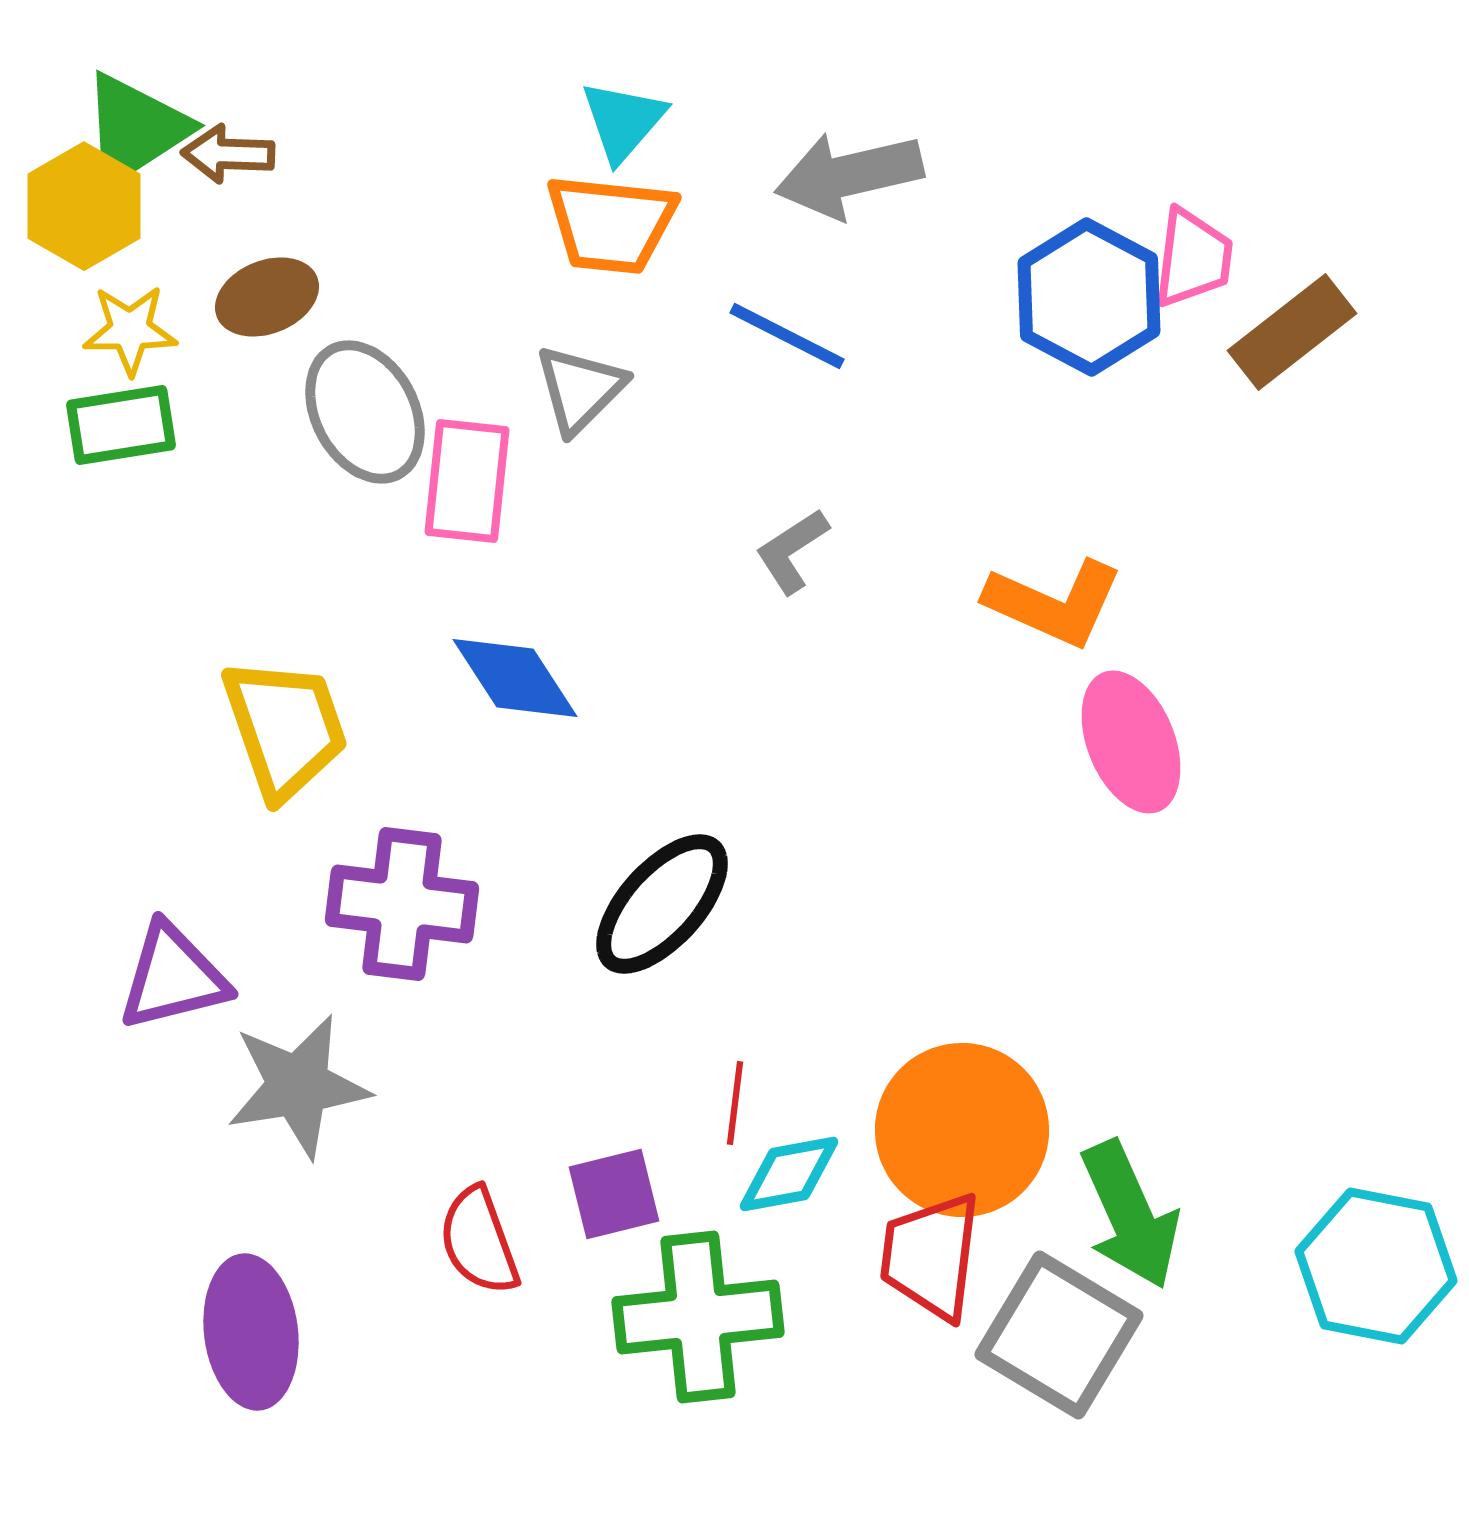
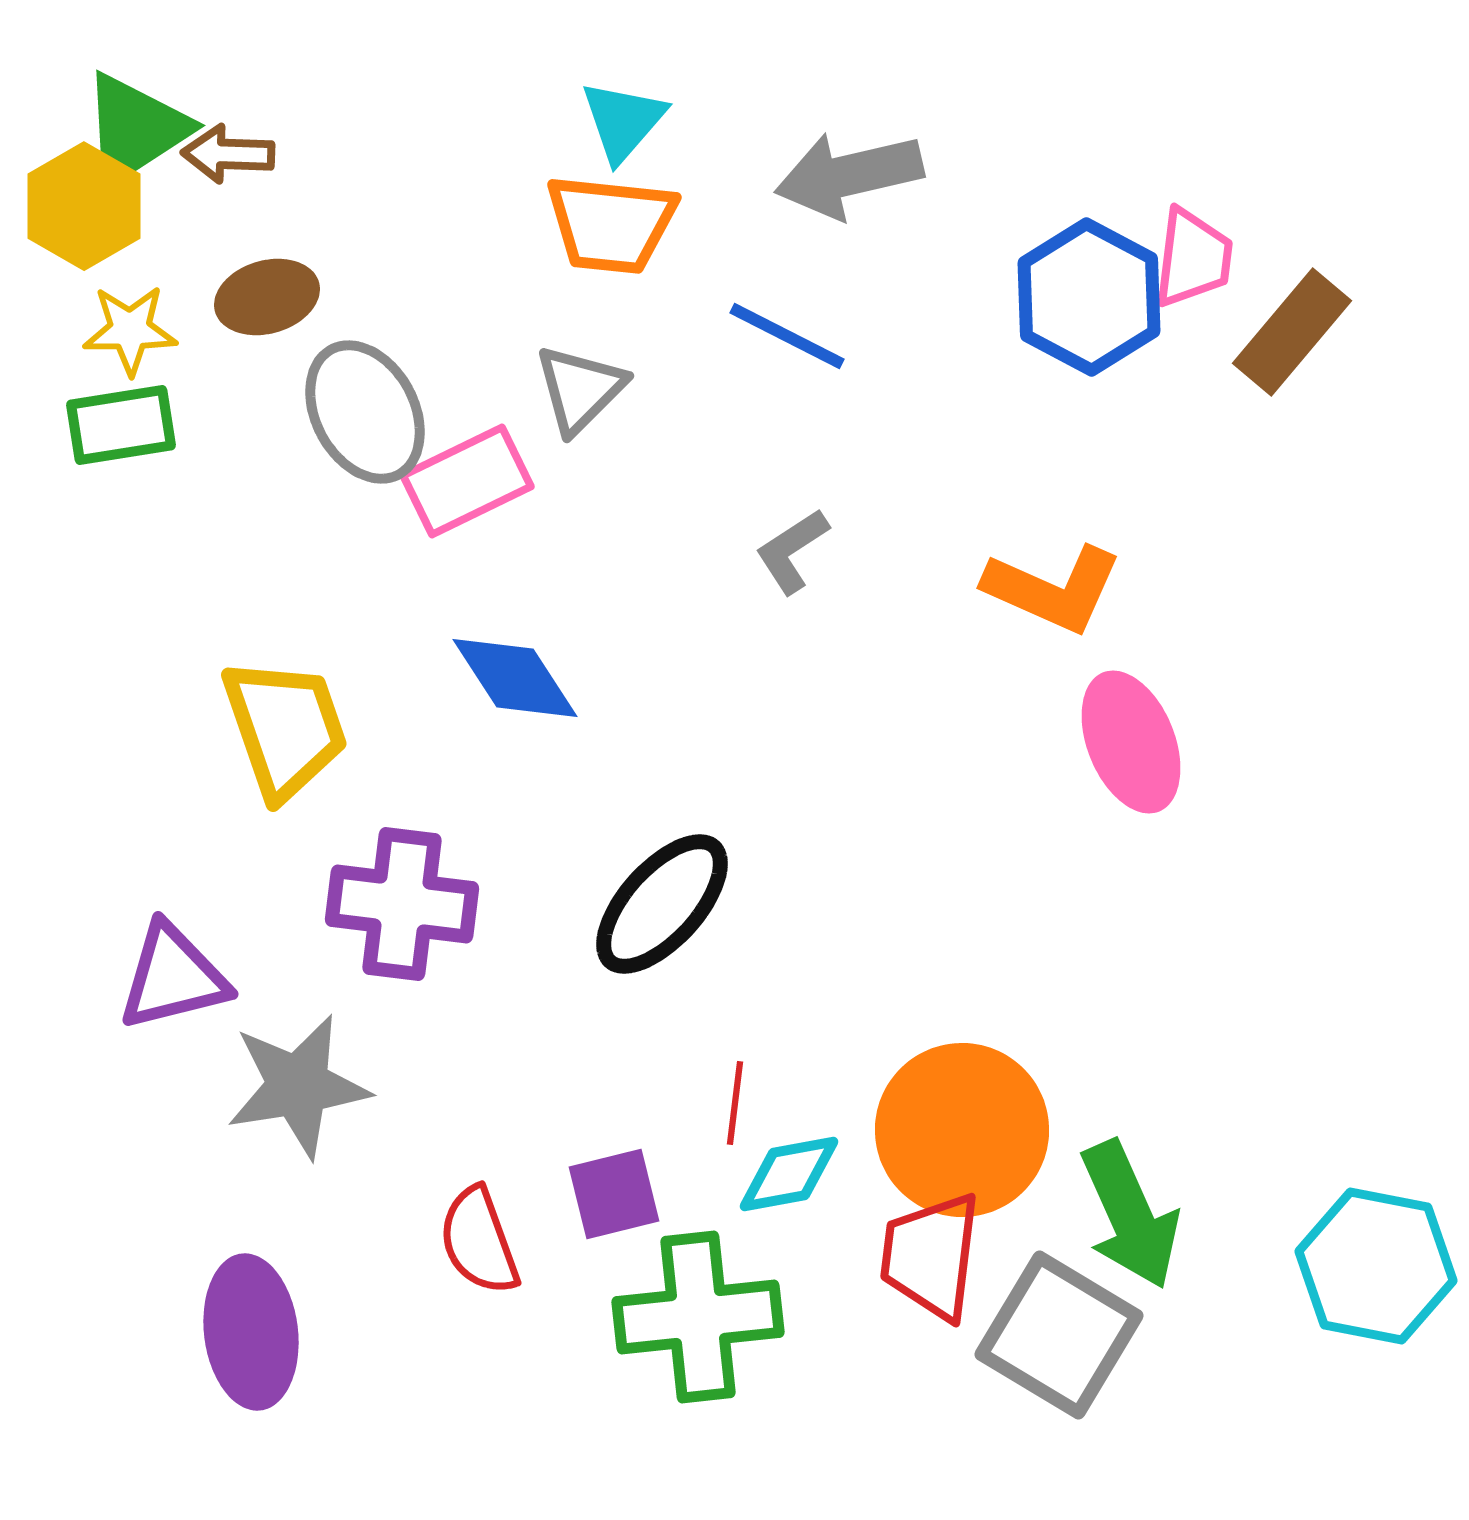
brown ellipse: rotated 6 degrees clockwise
brown rectangle: rotated 12 degrees counterclockwise
pink rectangle: rotated 58 degrees clockwise
orange L-shape: moved 1 px left, 14 px up
